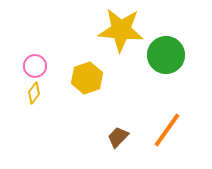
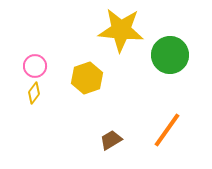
green circle: moved 4 px right
brown trapezoid: moved 7 px left, 3 px down; rotated 15 degrees clockwise
